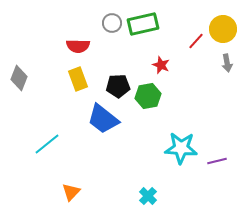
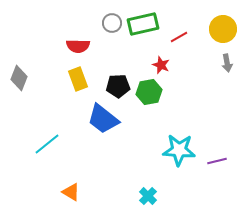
red line: moved 17 px left, 4 px up; rotated 18 degrees clockwise
green hexagon: moved 1 px right, 4 px up
cyan star: moved 2 px left, 2 px down
orange triangle: rotated 42 degrees counterclockwise
